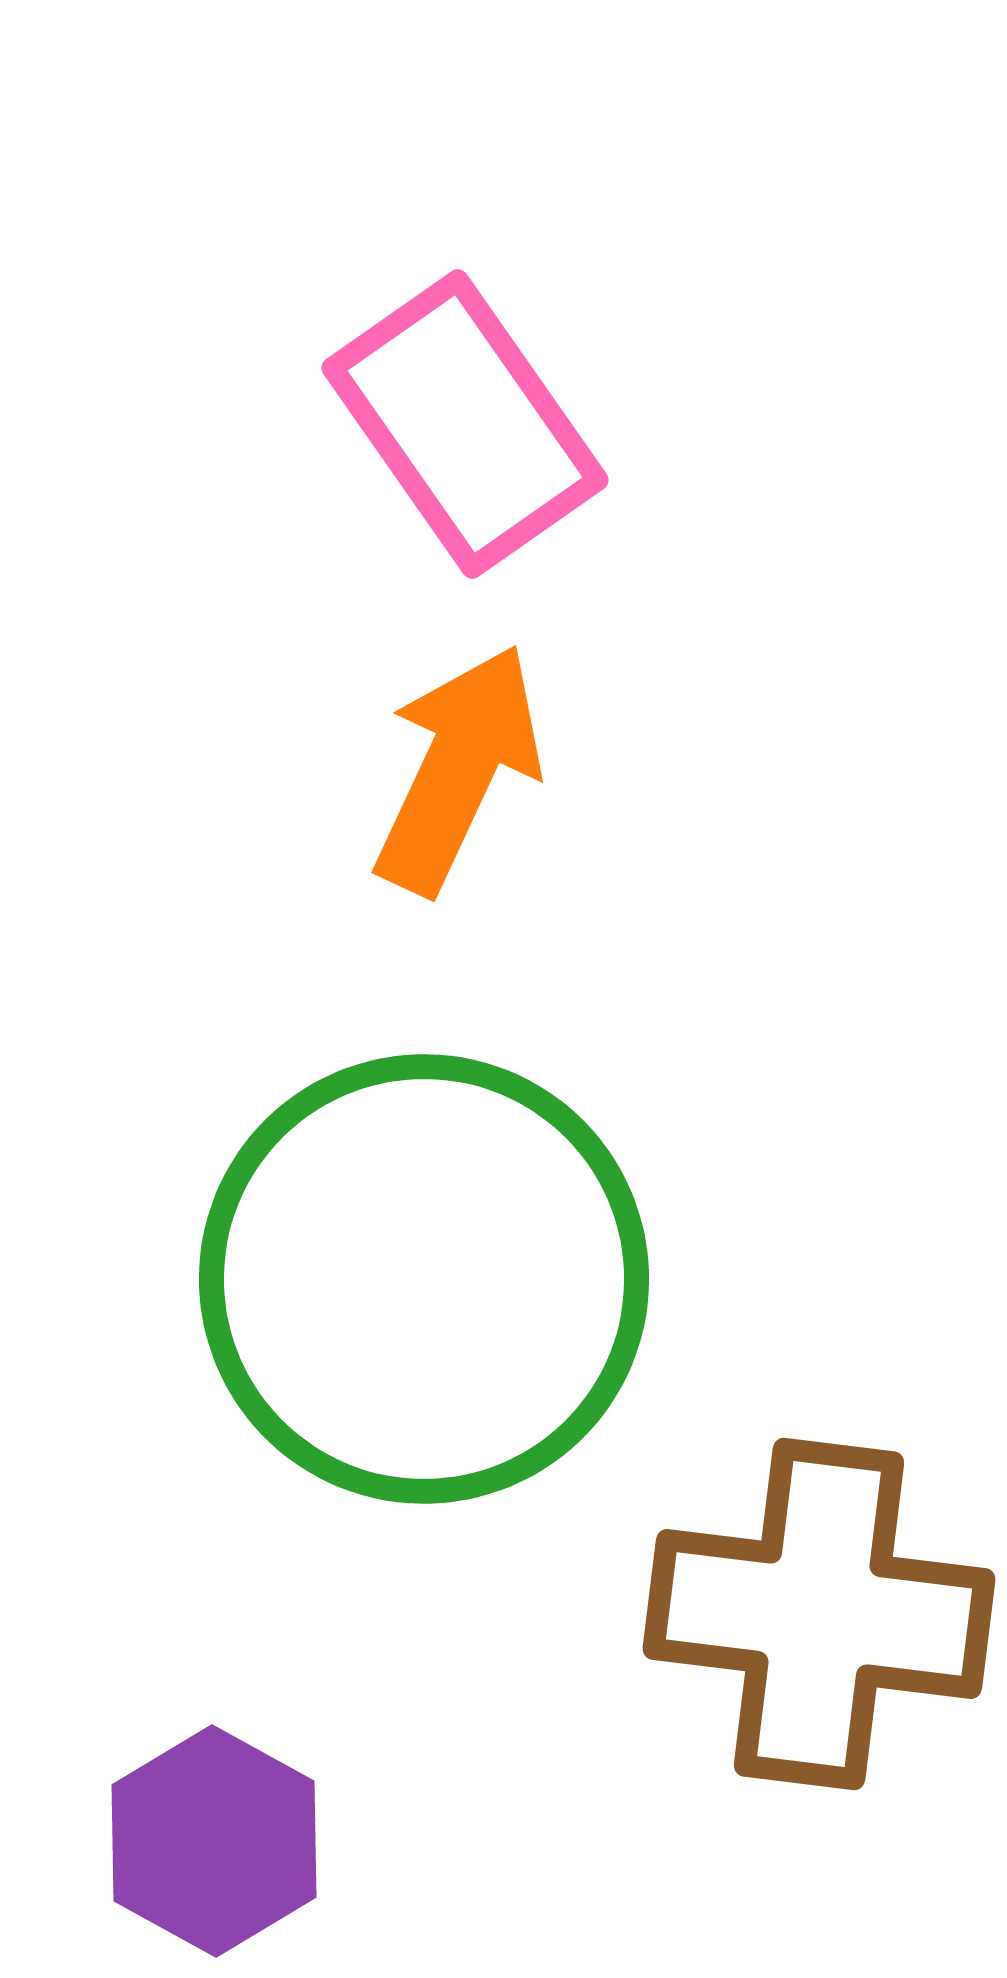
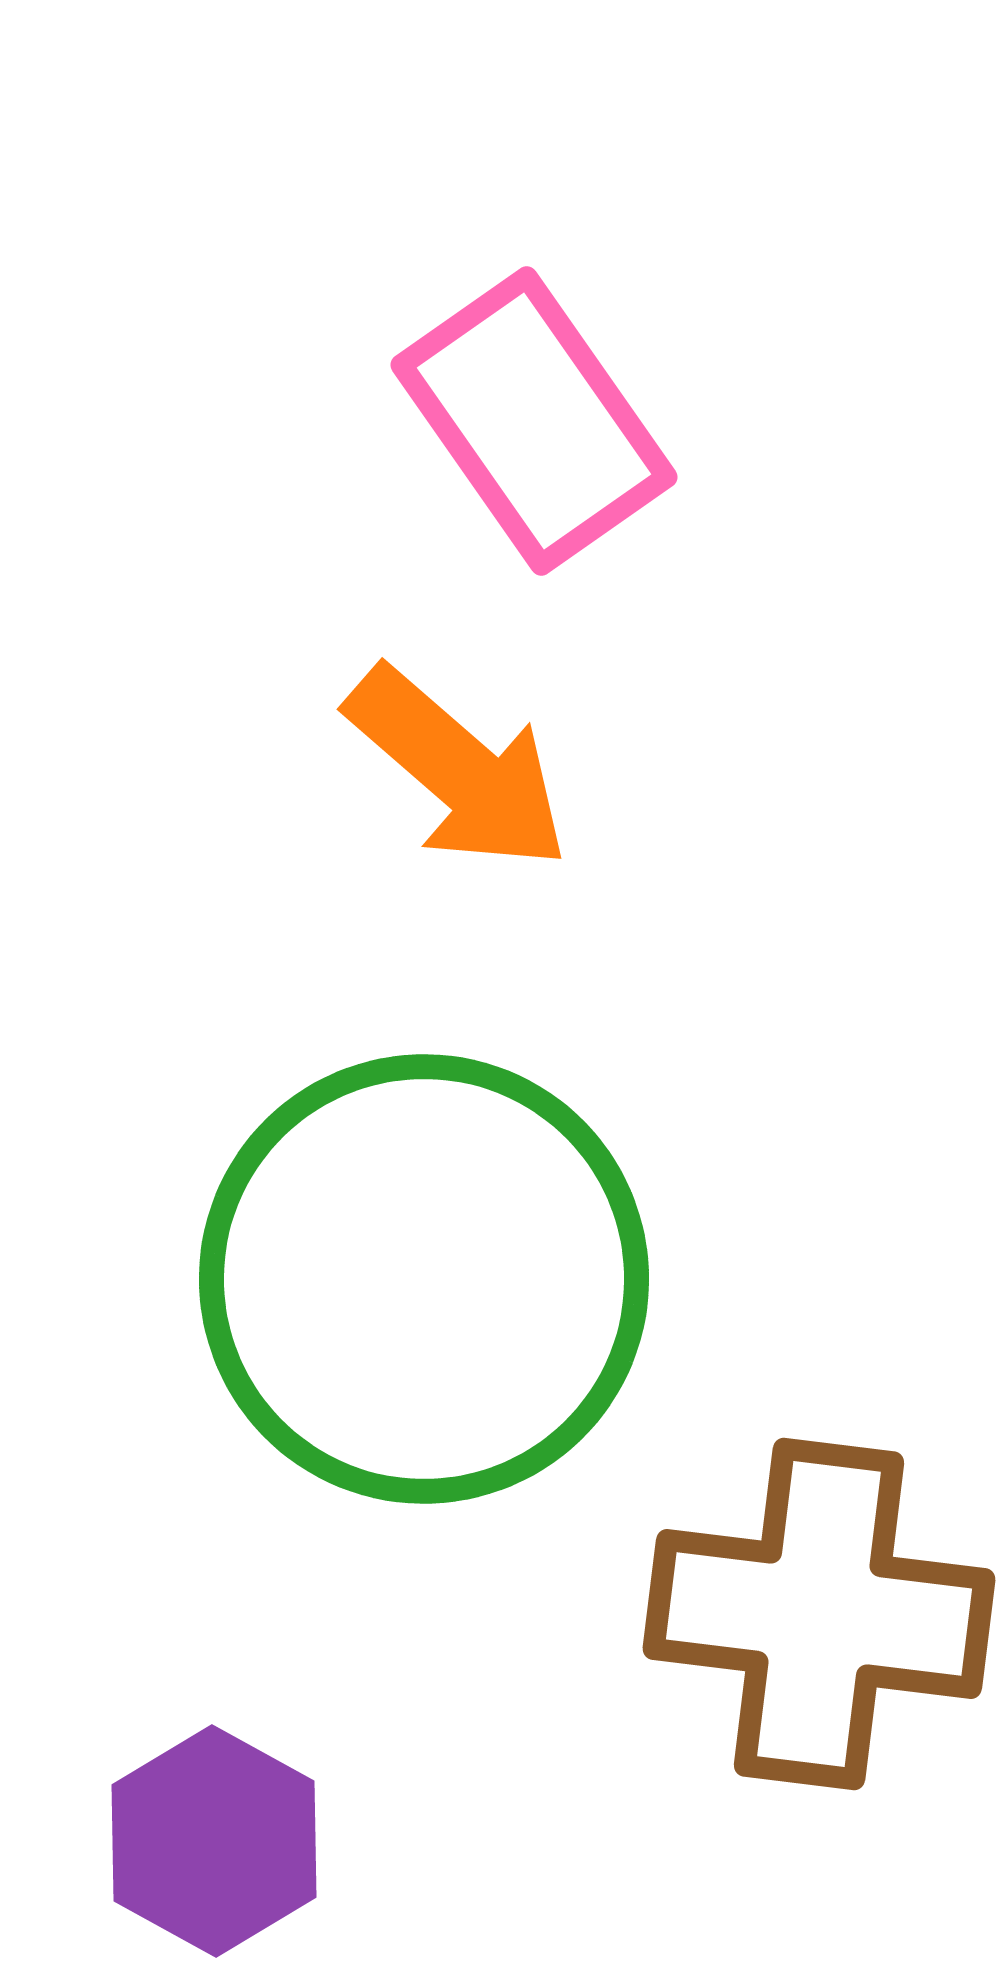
pink rectangle: moved 69 px right, 3 px up
orange arrow: rotated 106 degrees clockwise
